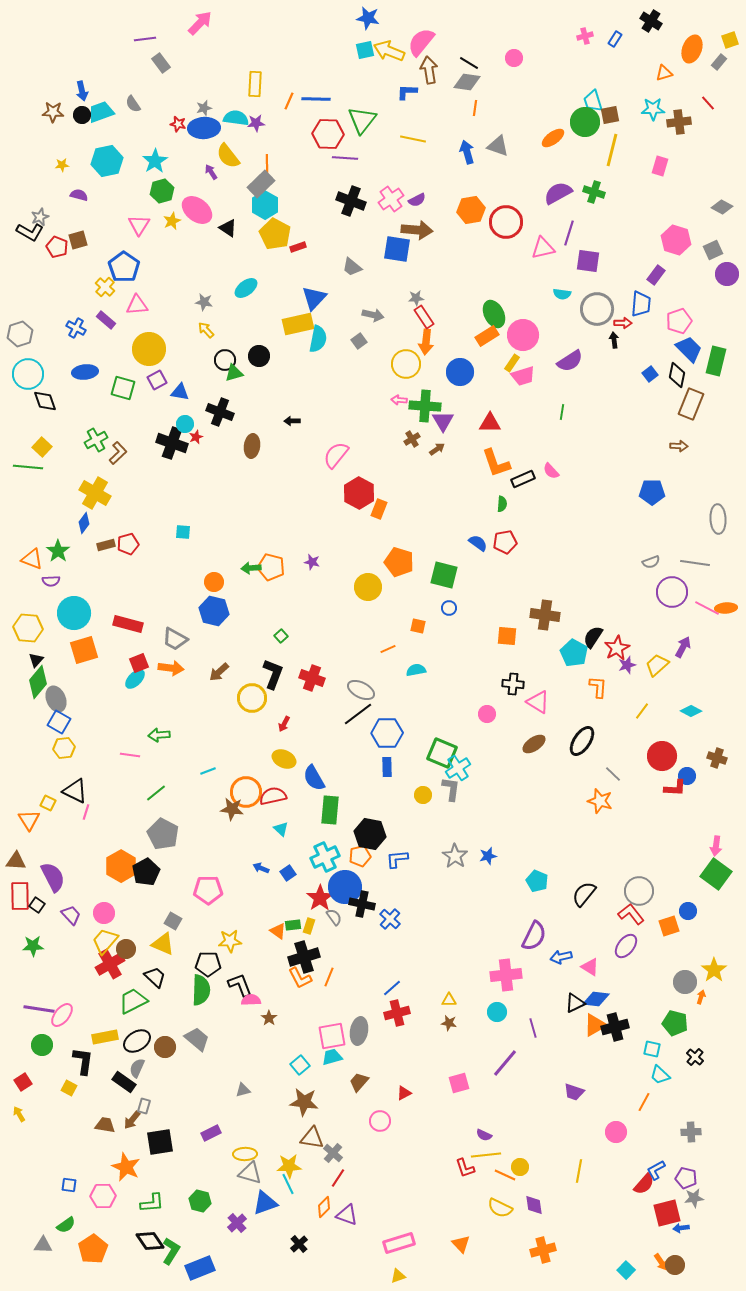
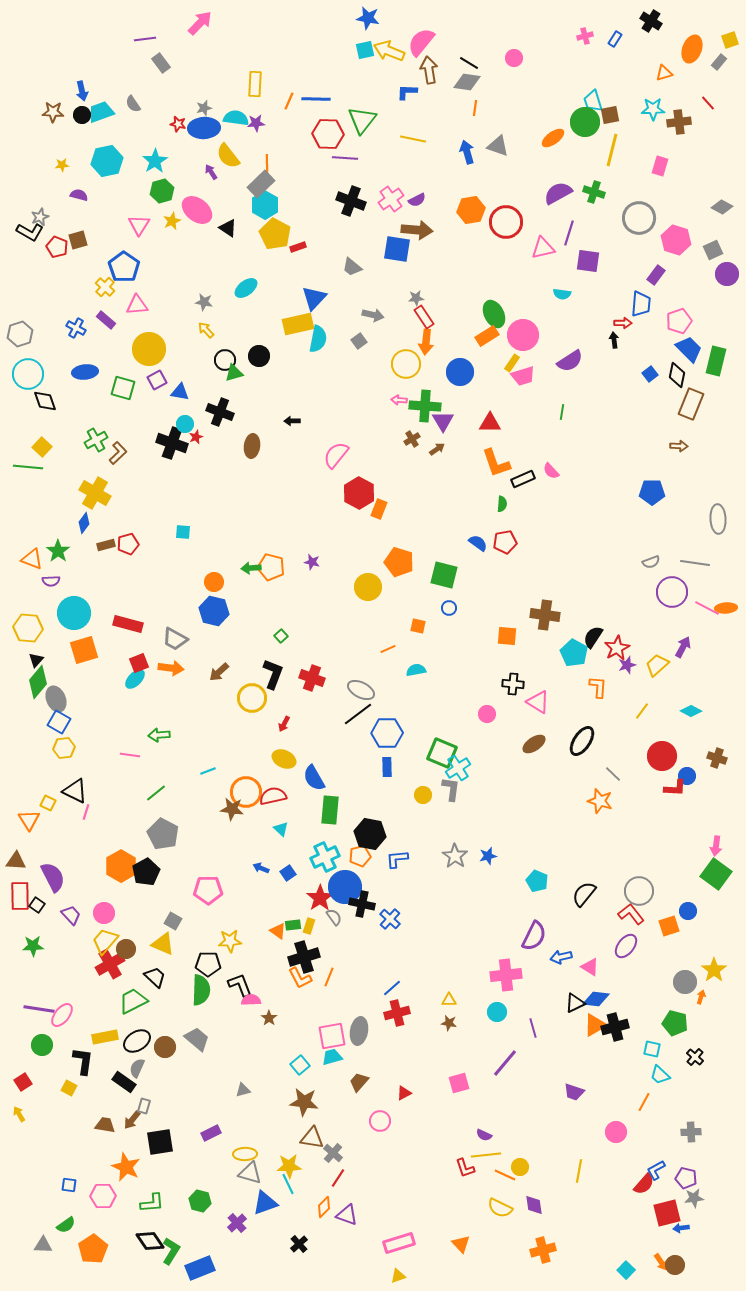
gray circle at (597, 309): moved 42 px right, 91 px up
